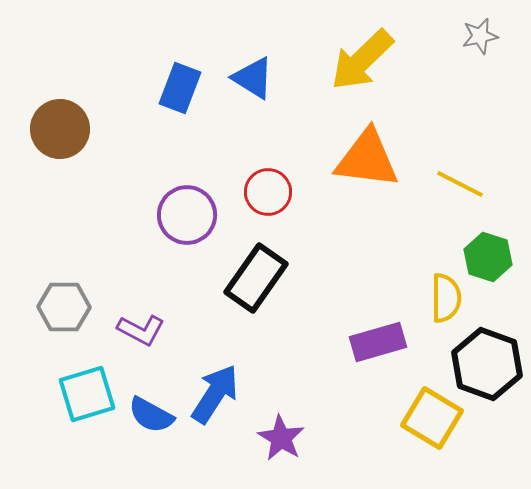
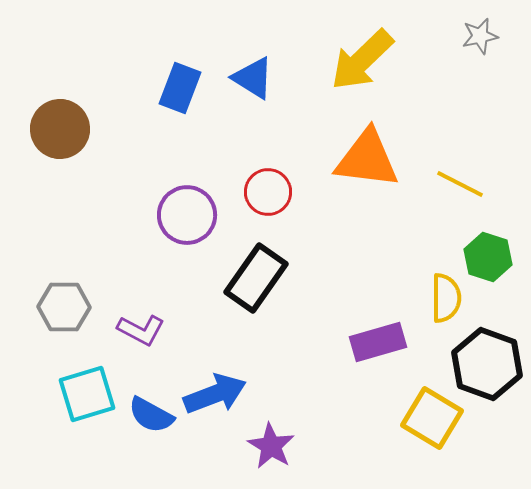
blue arrow: rotated 36 degrees clockwise
purple star: moved 10 px left, 8 px down
